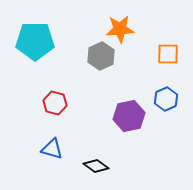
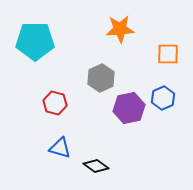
gray hexagon: moved 22 px down
blue hexagon: moved 3 px left, 1 px up
purple hexagon: moved 8 px up
blue triangle: moved 8 px right, 1 px up
